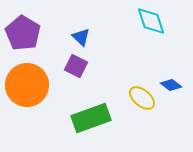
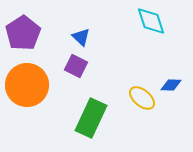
purple pentagon: rotated 8 degrees clockwise
blue diamond: rotated 35 degrees counterclockwise
green rectangle: rotated 45 degrees counterclockwise
